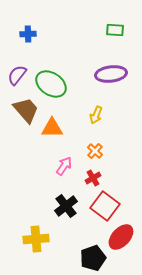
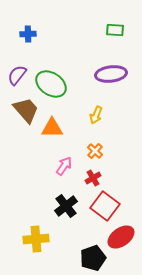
red ellipse: rotated 12 degrees clockwise
